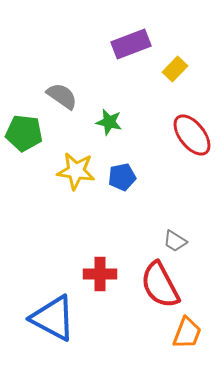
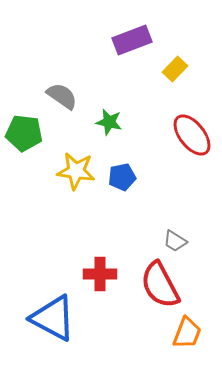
purple rectangle: moved 1 px right, 4 px up
